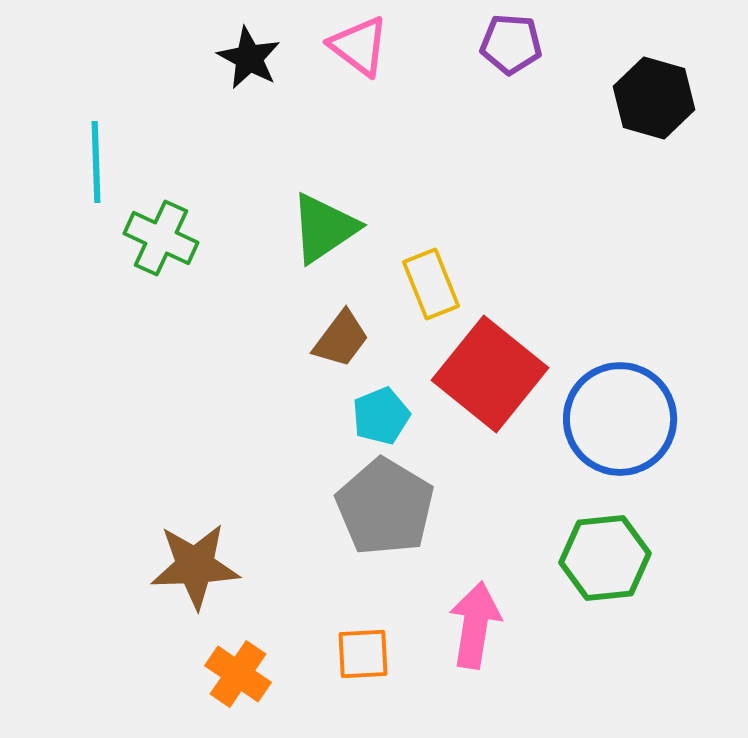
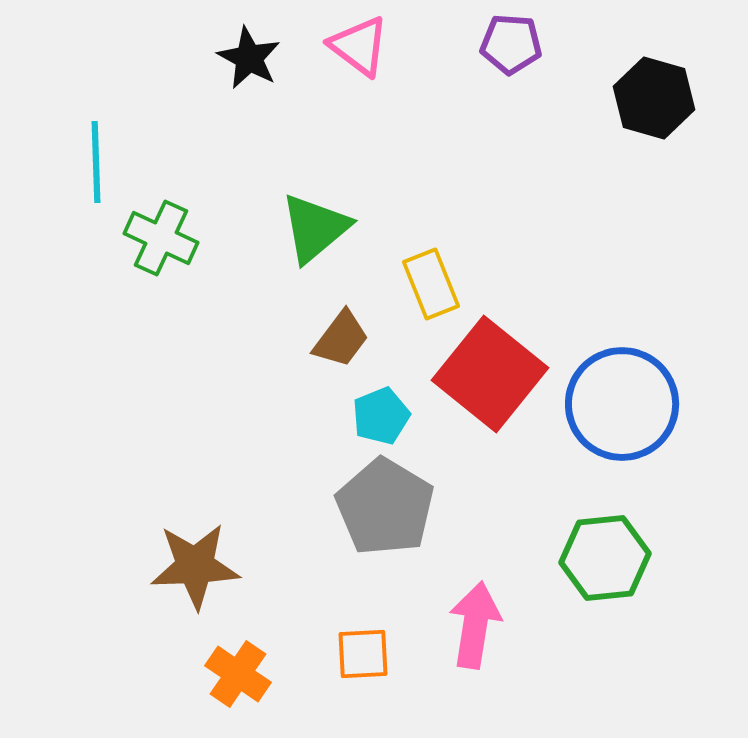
green triangle: moved 9 px left; rotated 6 degrees counterclockwise
blue circle: moved 2 px right, 15 px up
